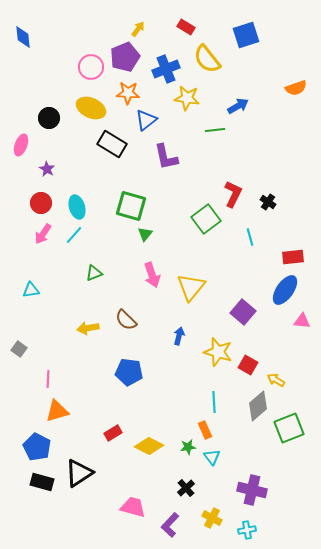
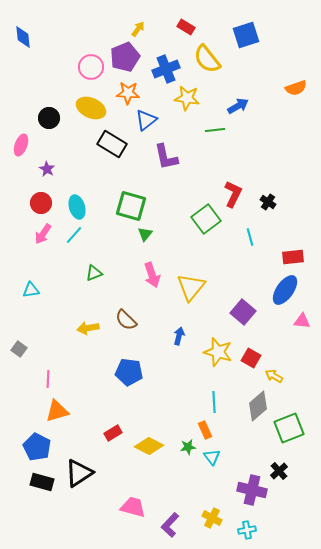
red square at (248, 365): moved 3 px right, 7 px up
yellow arrow at (276, 380): moved 2 px left, 4 px up
black cross at (186, 488): moved 93 px right, 17 px up
